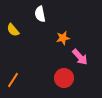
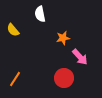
orange line: moved 2 px right, 1 px up
